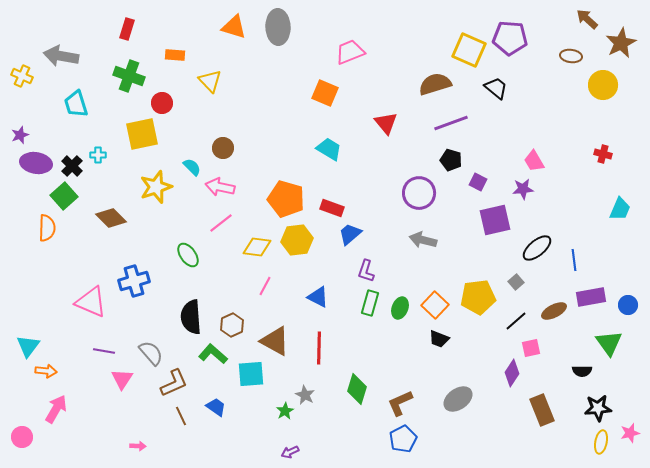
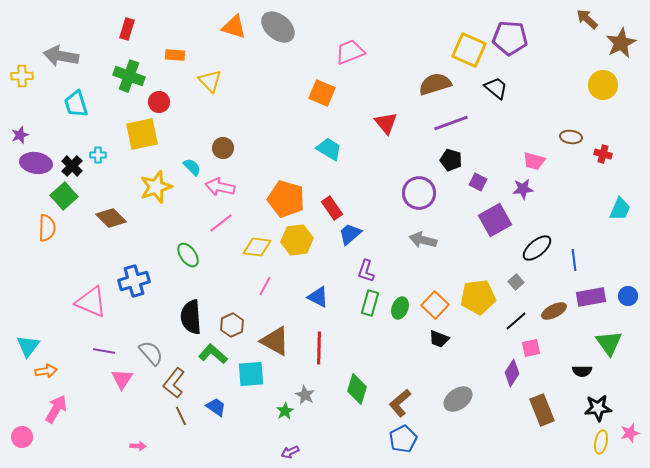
gray ellipse at (278, 27): rotated 48 degrees counterclockwise
brown ellipse at (571, 56): moved 81 px down
yellow cross at (22, 76): rotated 25 degrees counterclockwise
orange square at (325, 93): moved 3 px left
red circle at (162, 103): moved 3 px left, 1 px up
pink trapezoid at (534, 161): rotated 45 degrees counterclockwise
red rectangle at (332, 208): rotated 35 degrees clockwise
purple square at (495, 220): rotated 16 degrees counterclockwise
blue circle at (628, 305): moved 9 px up
orange arrow at (46, 371): rotated 15 degrees counterclockwise
brown L-shape at (174, 383): rotated 152 degrees clockwise
brown L-shape at (400, 403): rotated 16 degrees counterclockwise
